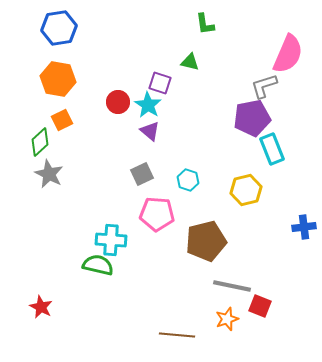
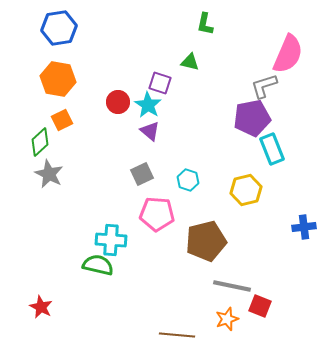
green L-shape: rotated 20 degrees clockwise
